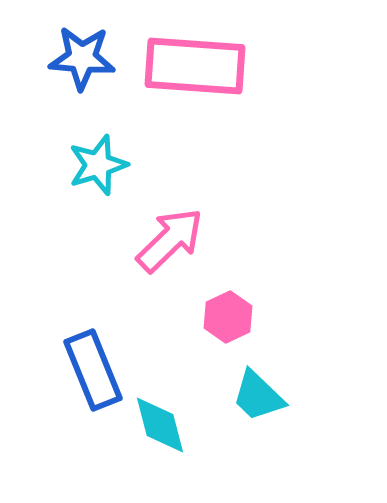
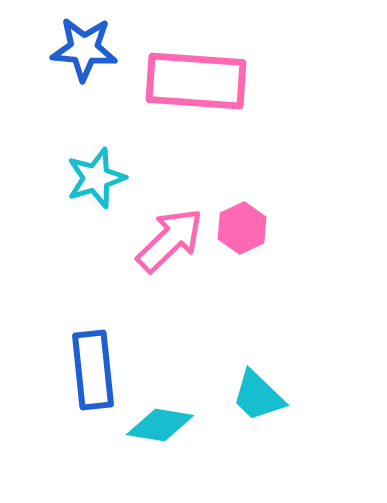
blue star: moved 2 px right, 9 px up
pink rectangle: moved 1 px right, 15 px down
cyan star: moved 2 px left, 13 px down
pink hexagon: moved 14 px right, 89 px up
blue rectangle: rotated 16 degrees clockwise
cyan diamond: rotated 66 degrees counterclockwise
